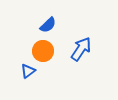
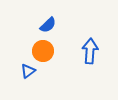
blue arrow: moved 9 px right, 2 px down; rotated 30 degrees counterclockwise
